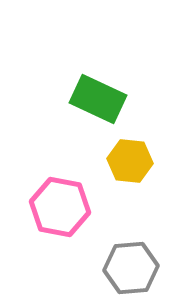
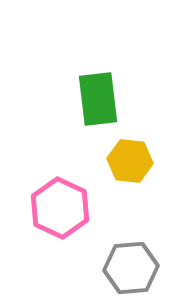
green rectangle: rotated 58 degrees clockwise
pink hexagon: moved 1 px down; rotated 14 degrees clockwise
